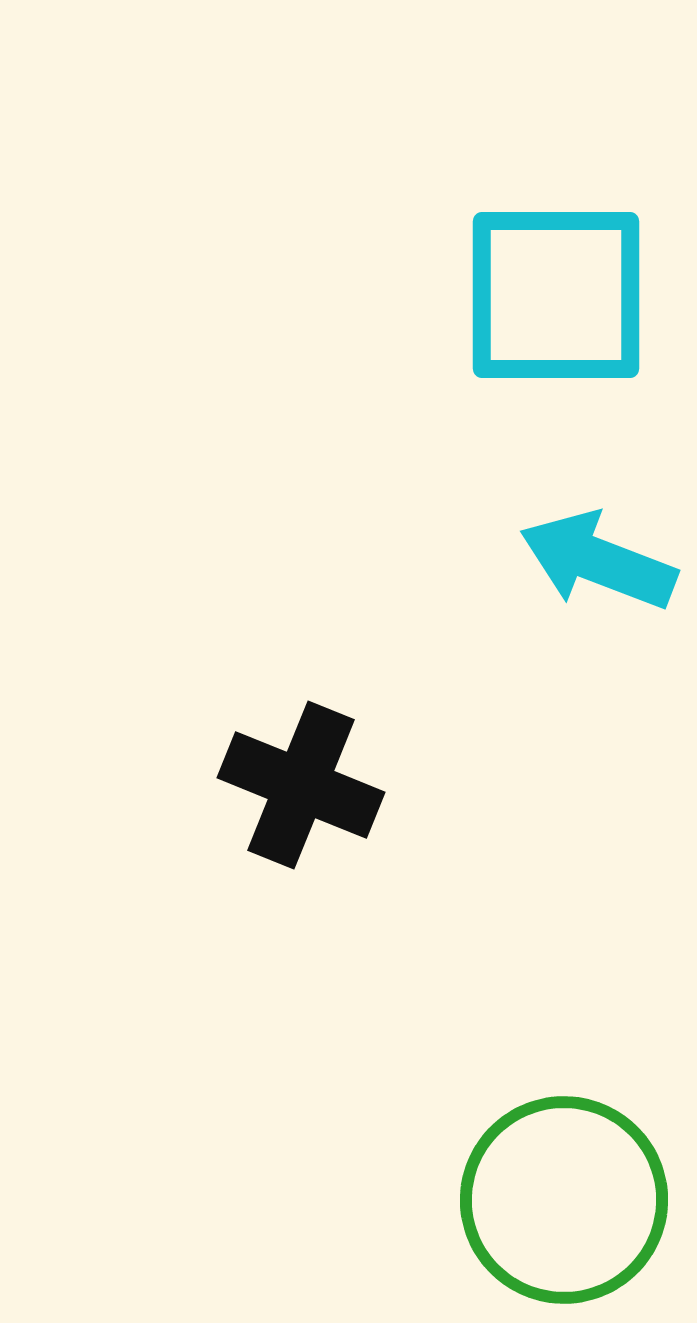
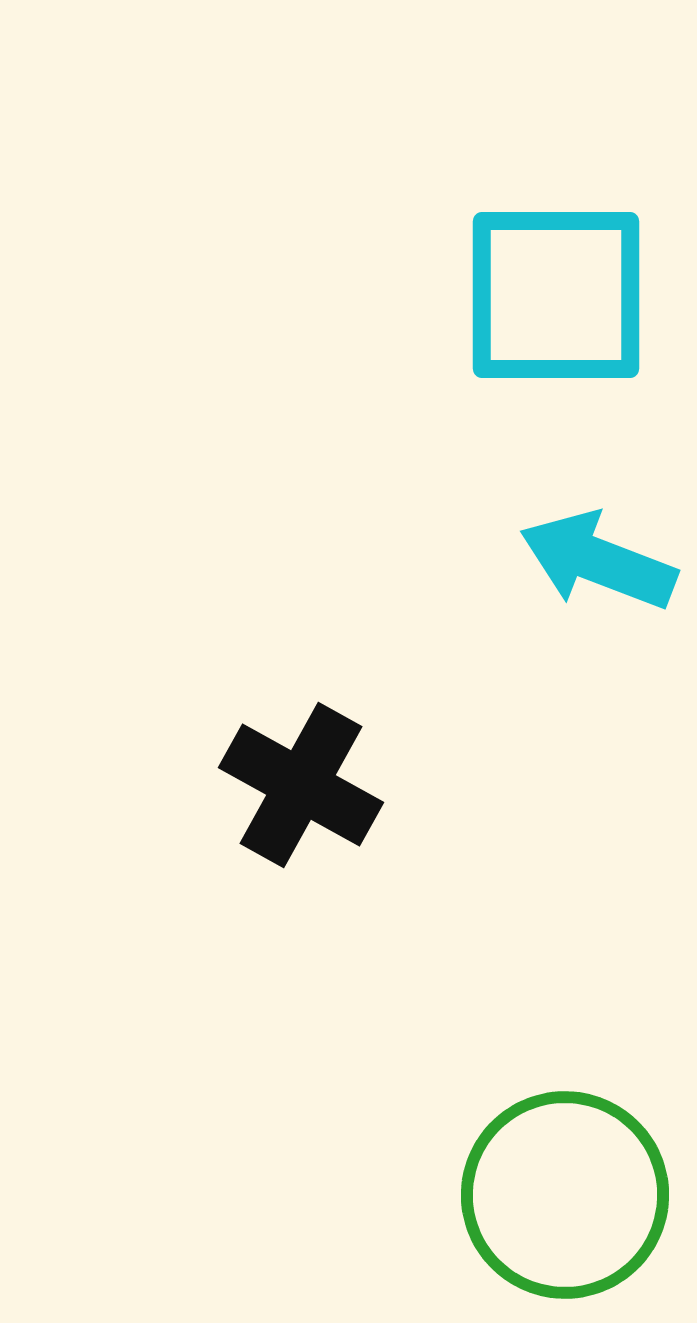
black cross: rotated 7 degrees clockwise
green circle: moved 1 px right, 5 px up
